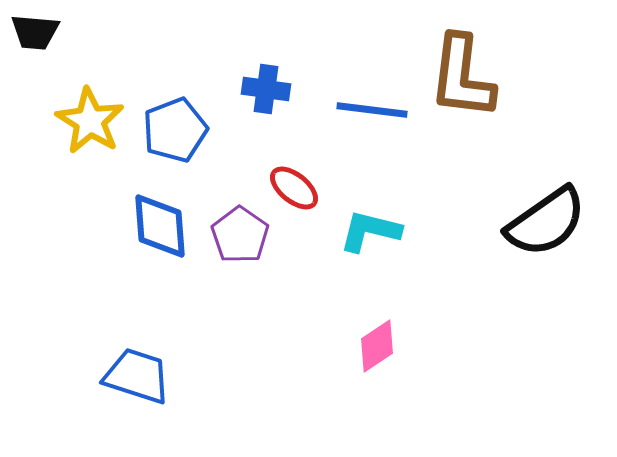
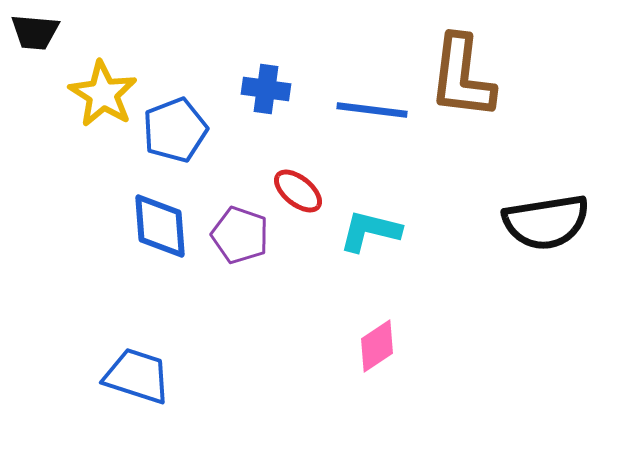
yellow star: moved 13 px right, 27 px up
red ellipse: moved 4 px right, 3 px down
black semicircle: rotated 26 degrees clockwise
purple pentagon: rotated 16 degrees counterclockwise
